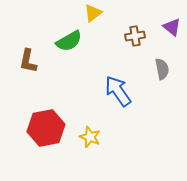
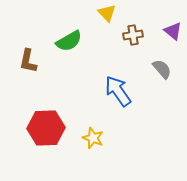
yellow triangle: moved 14 px right; rotated 36 degrees counterclockwise
purple triangle: moved 1 px right, 4 px down
brown cross: moved 2 px left, 1 px up
gray semicircle: rotated 30 degrees counterclockwise
red hexagon: rotated 9 degrees clockwise
yellow star: moved 3 px right, 1 px down
